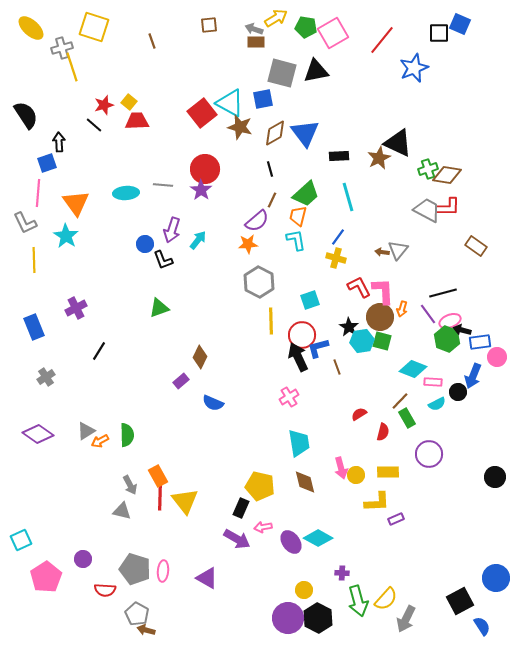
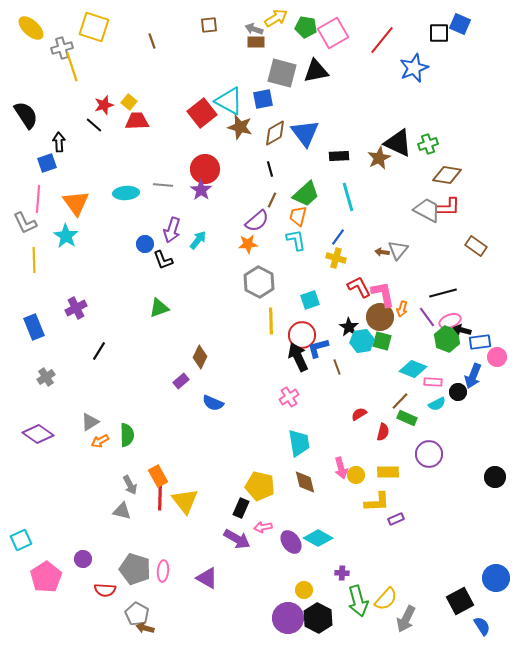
cyan triangle at (230, 103): moved 1 px left, 2 px up
green cross at (428, 169): moved 25 px up
pink line at (38, 193): moved 6 px down
pink L-shape at (383, 291): moved 3 px down; rotated 8 degrees counterclockwise
purple line at (428, 314): moved 1 px left, 3 px down
green rectangle at (407, 418): rotated 36 degrees counterclockwise
gray triangle at (86, 431): moved 4 px right, 9 px up
brown arrow at (146, 630): moved 1 px left, 2 px up
